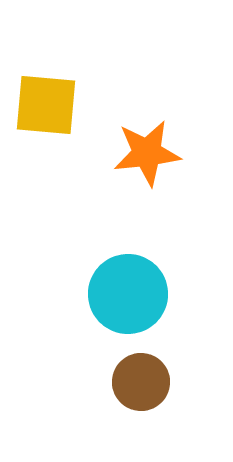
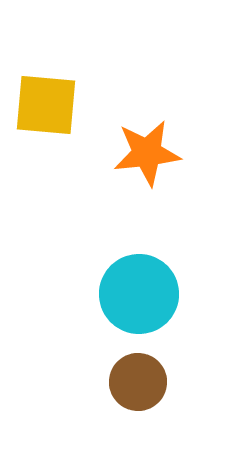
cyan circle: moved 11 px right
brown circle: moved 3 px left
